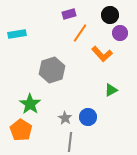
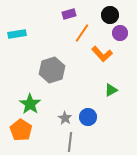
orange line: moved 2 px right
